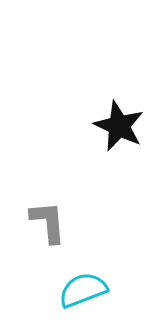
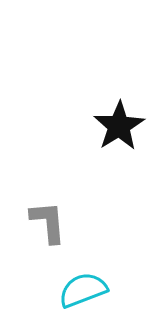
black star: rotated 15 degrees clockwise
